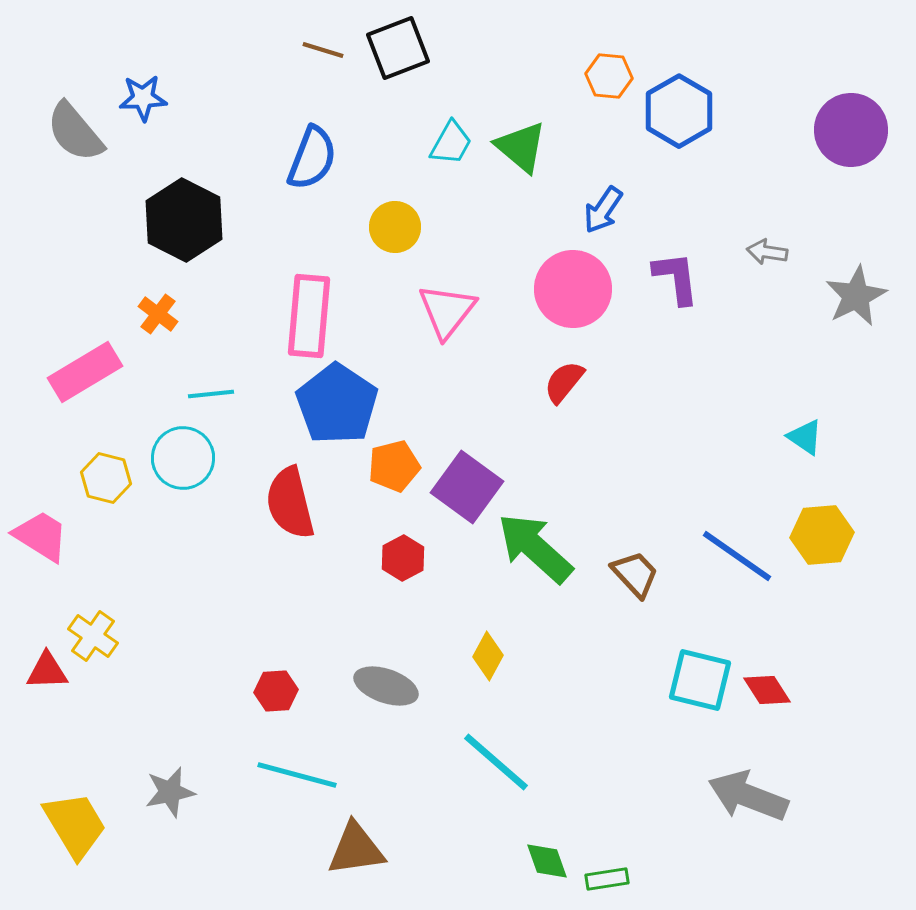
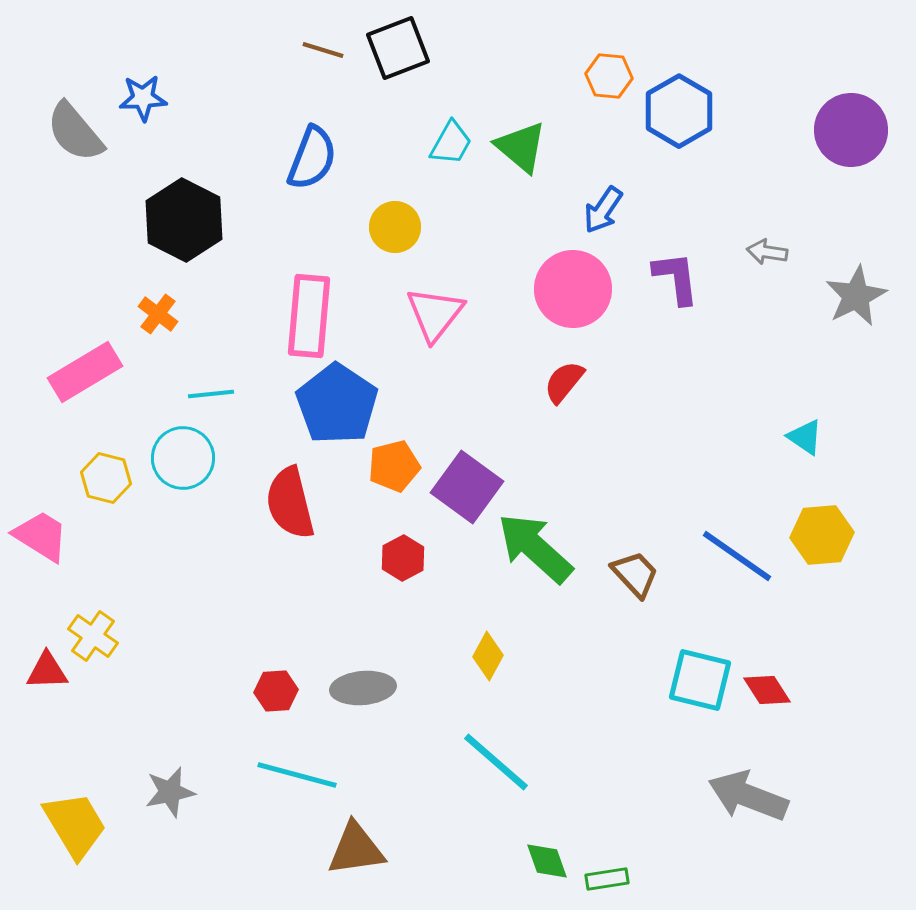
pink triangle at (447, 311): moved 12 px left, 3 px down
gray ellipse at (386, 686): moved 23 px left, 2 px down; rotated 24 degrees counterclockwise
